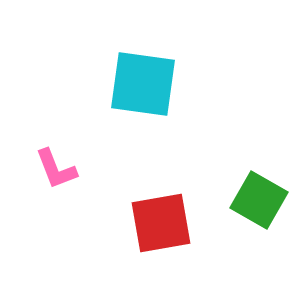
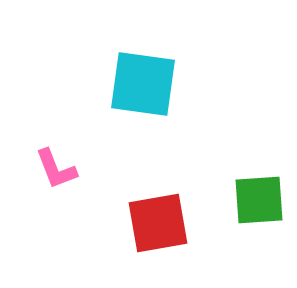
green square: rotated 34 degrees counterclockwise
red square: moved 3 px left
